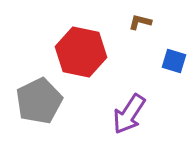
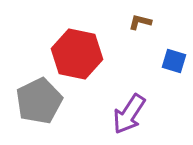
red hexagon: moved 4 px left, 2 px down
